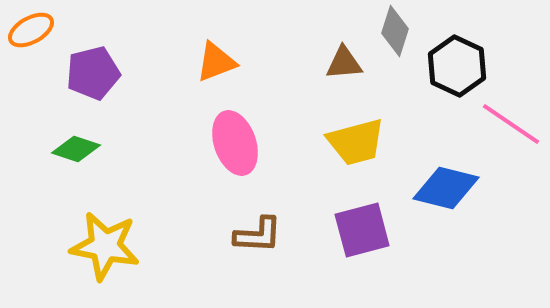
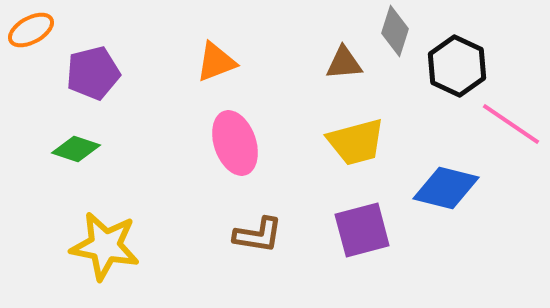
brown L-shape: rotated 6 degrees clockwise
